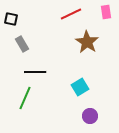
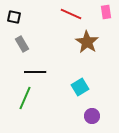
red line: rotated 50 degrees clockwise
black square: moved 3 px right, 2 px up
purple circle: moved 2 px right
